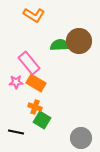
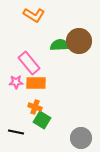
orange rectangle: rotated 30 degrees counterclockwise
